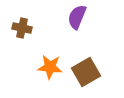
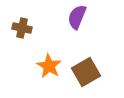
orange star: moved 1 px left, 1 px up; rotated 25 degrees clockwise
